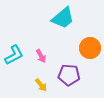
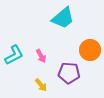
orange circle: moved 2 px down
purple pentagon: moved 2 px up
